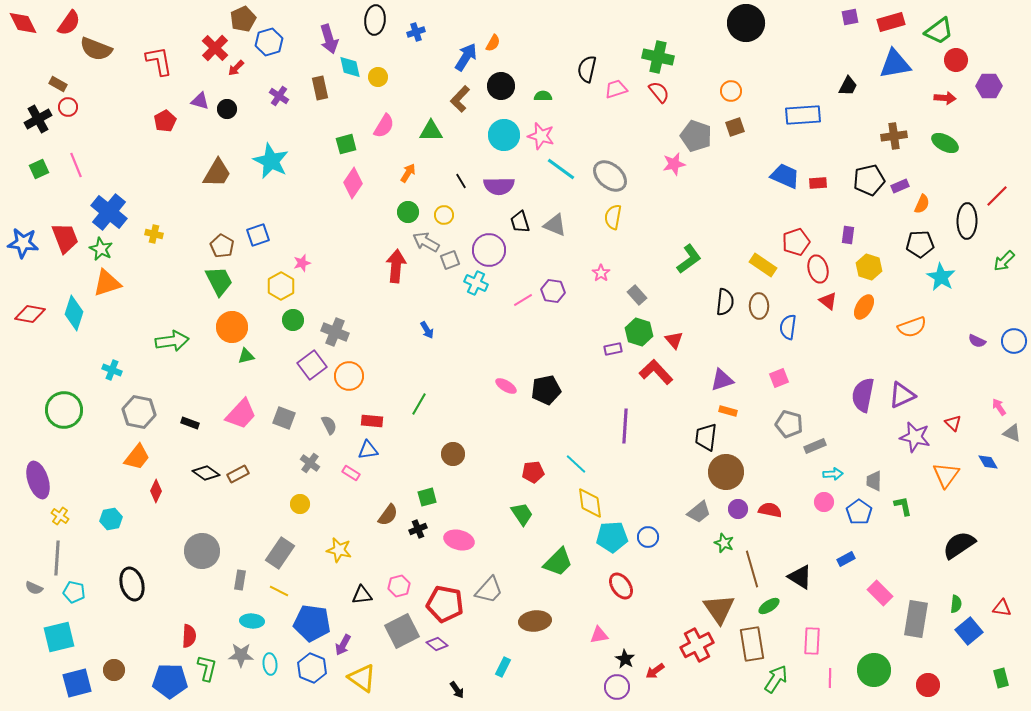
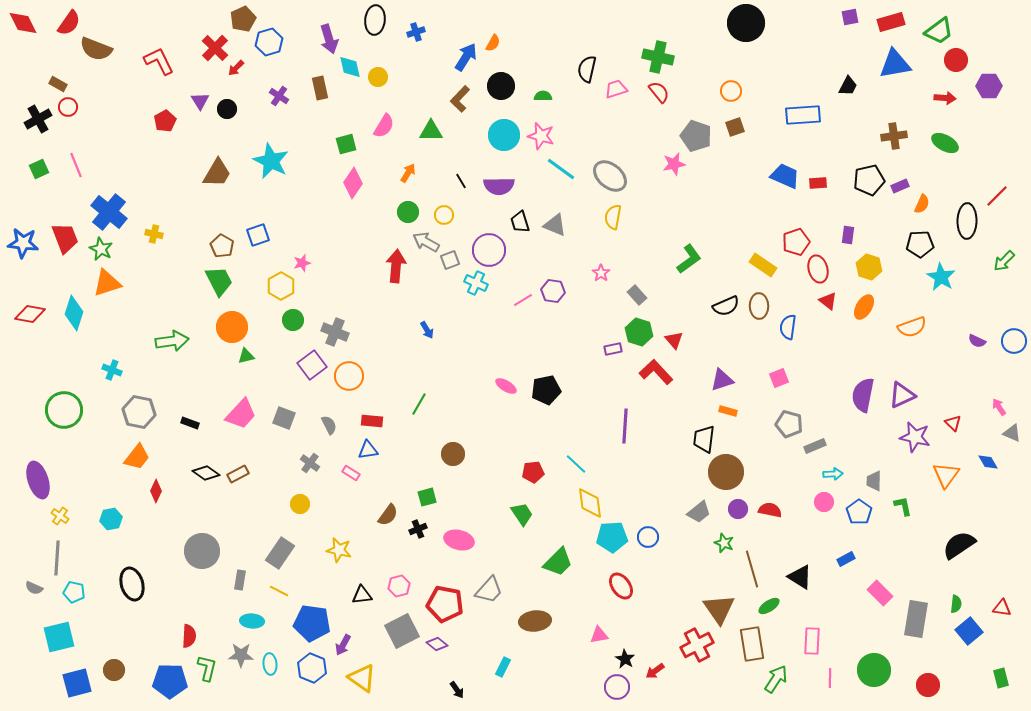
red L-shape at (159, 61): rotated 16 degrees counterclockwise
purple triangle at (200, 101): rotated 42 degrees clockwise
black semicircle at (725, 302): moved 1 px right, 4 px down; rotated 60 degrees clockwise
black trapezoid at (706, 437): moved 2 px left, 2 px down
